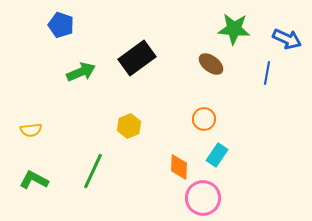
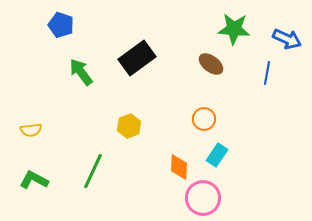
green arrow: rotated 104 degrees counterclockwise
